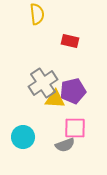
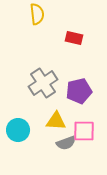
red rectangle: moved 4 px right, 3 px up
purple pentagon: moved 6 px right
yellow triangle: moved 1 px right, 22 px down
pink square: moved 9 px right, 3 px down
cyan circle: moved 5 px left, 7 px up
gray semicircle: moved 1 px right, 2 px up
